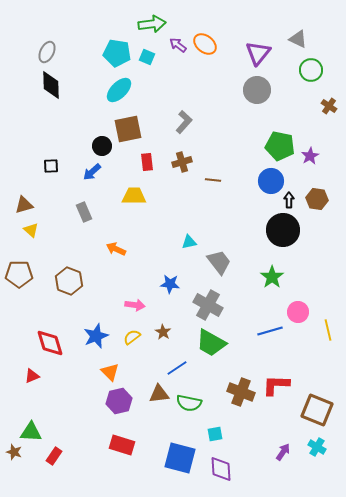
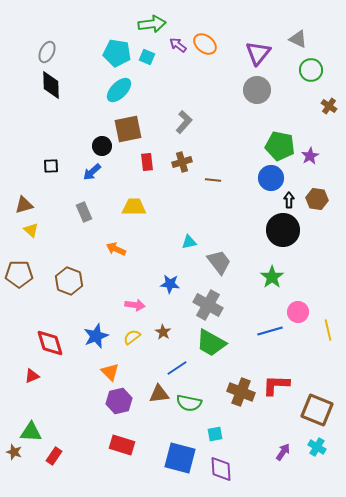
blue circle at (271, 181): moved 3 px up
yellow trapezoid at (134, 196): moved 11 px down
